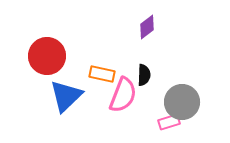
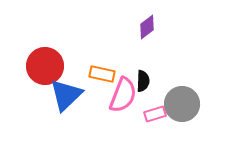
red circle: moved 2 px left, 10 px down
black semicircle: moved 1 px left, 6 px down
blue triangle: moved 1 px up
gray circle: moved 2 px down
pink rectangle: moved 14 px left, 8 px up
